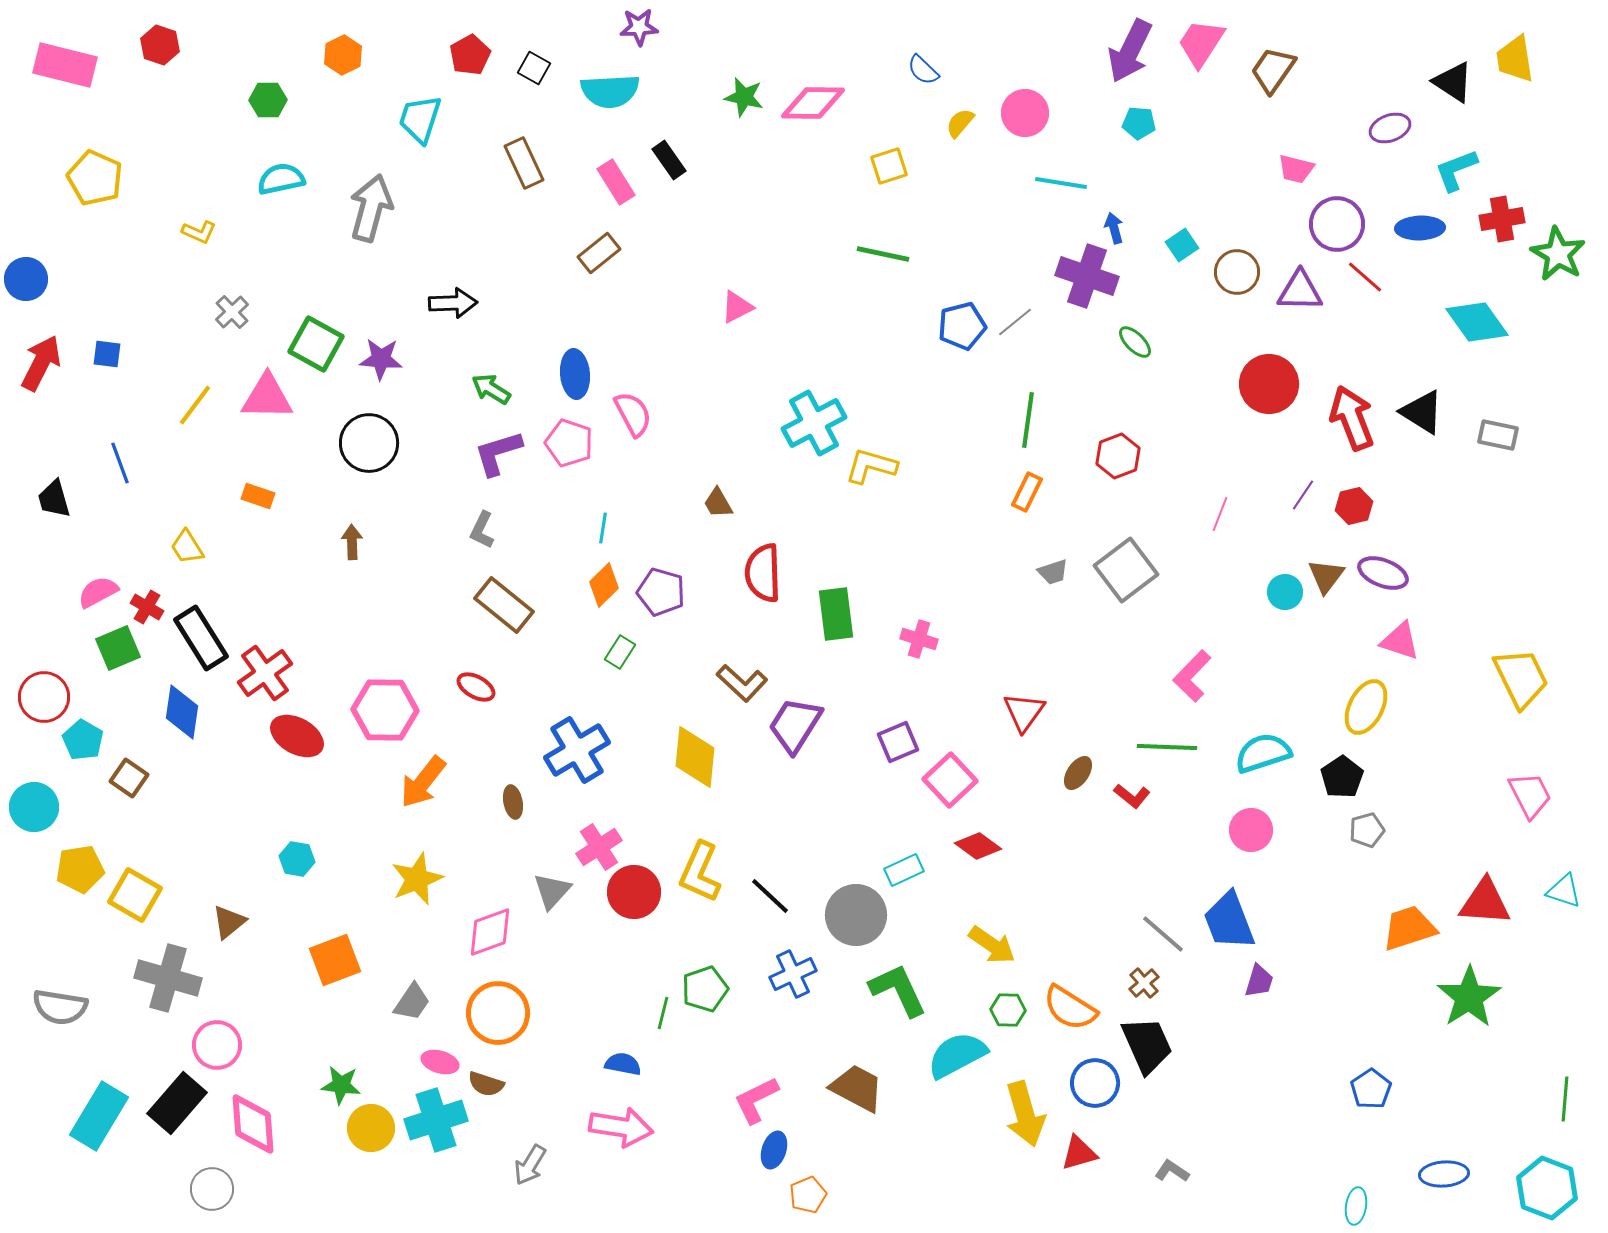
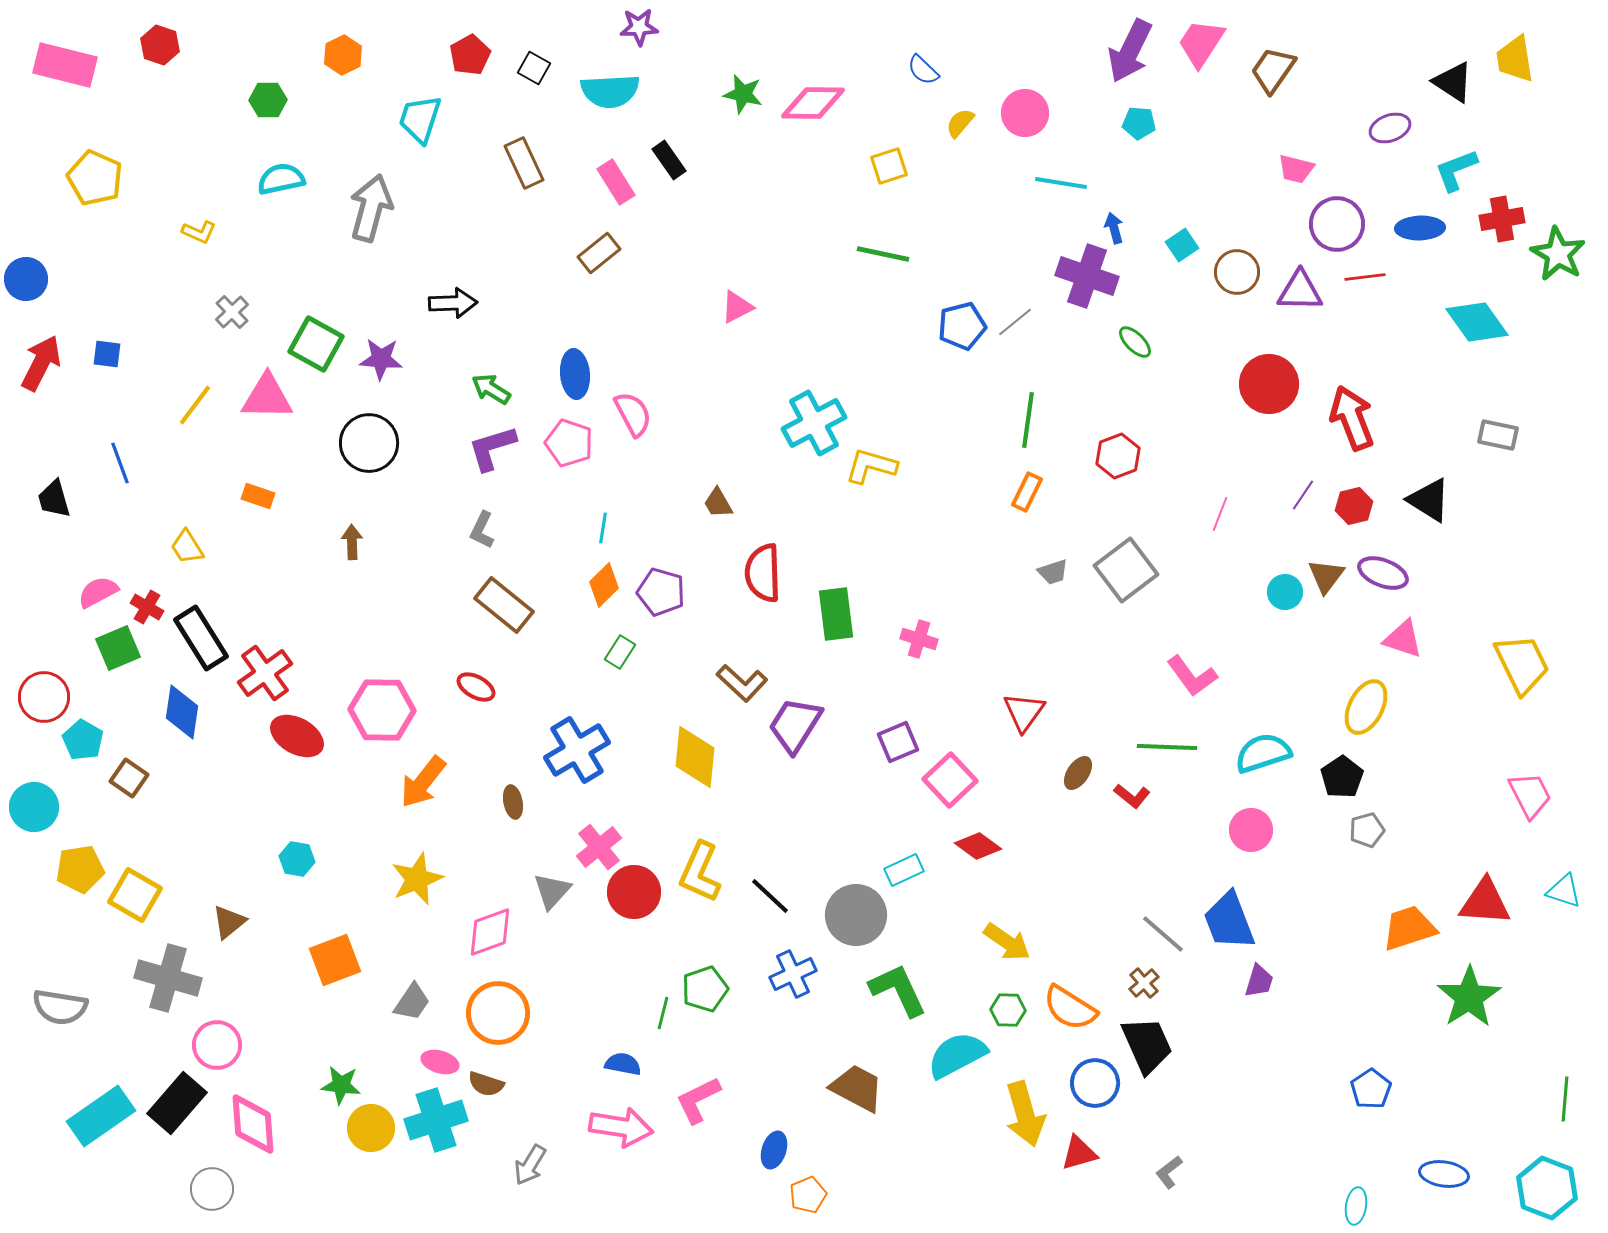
green star at (744, 97): moved 1 px left, 3 px up
red line at (1365, 277): rotated 48 degrees counterclockwise
black triangle at (1422, 412): moved 7 px right, 88 px down
purple L-shape at (498, 453): moved 6 px left, 5 px up
pink triangle at (1400, 641): moved 3 px right, 2 px up
pink L-shape at (1192, 676): rotated 80 degrees counterclockwise
yellow trapezoid at (1521, 678): moved 1 px right, 14 px up
pink hexagon at (385, 710): moved 3 px left
pink cross at (599, 847): rotated 6 degrees counterclockwise
yellow arrow at (992, 945): moved 15 px right, 3 px up
pink L-shape at (756, 1100): moved 58 px left
cyan rectangle at (99, 1116): moved 2 px right; rotated 24 degrees clockwise
gray L-shape at (1172, 1171): moved 3 px left, 1 px down; rotated 72 degrees counterclockwise
blue ellipse at (1444, 1174): rotated 12 degrees clockwise
